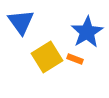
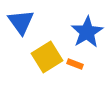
orange rectangle: moved 5 px down
